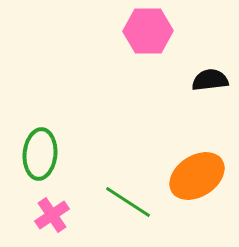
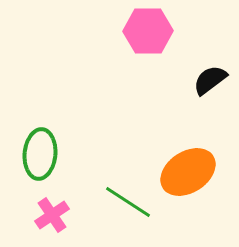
black semicircle: rotated 30 degrees counterclockwise
orange ellipse: moved 9 px left, 4 px up
